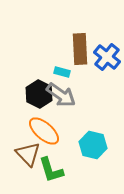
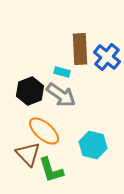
black hexagon: moved 9 px left, 3 px up; rotated 12 degrees clockwise
